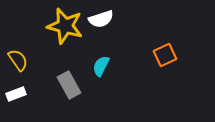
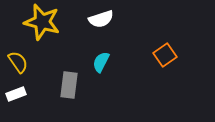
yellow star: moved 23 px left, 4 px up
orange square: rotated 10 degrees counterclockwise
yellow semicircle: moved 2 px down
cyan semicircle: moved 4 px up
gray rectangle: rotated 36 degrees clockwise
